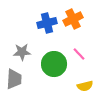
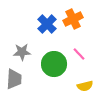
blue cross: moved 1 px down; rotated 30 degrees counterclockwise
